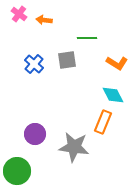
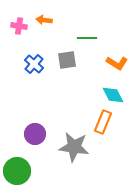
pink cross: moved 12 px down; rotated 28 degrees counterclockwise
